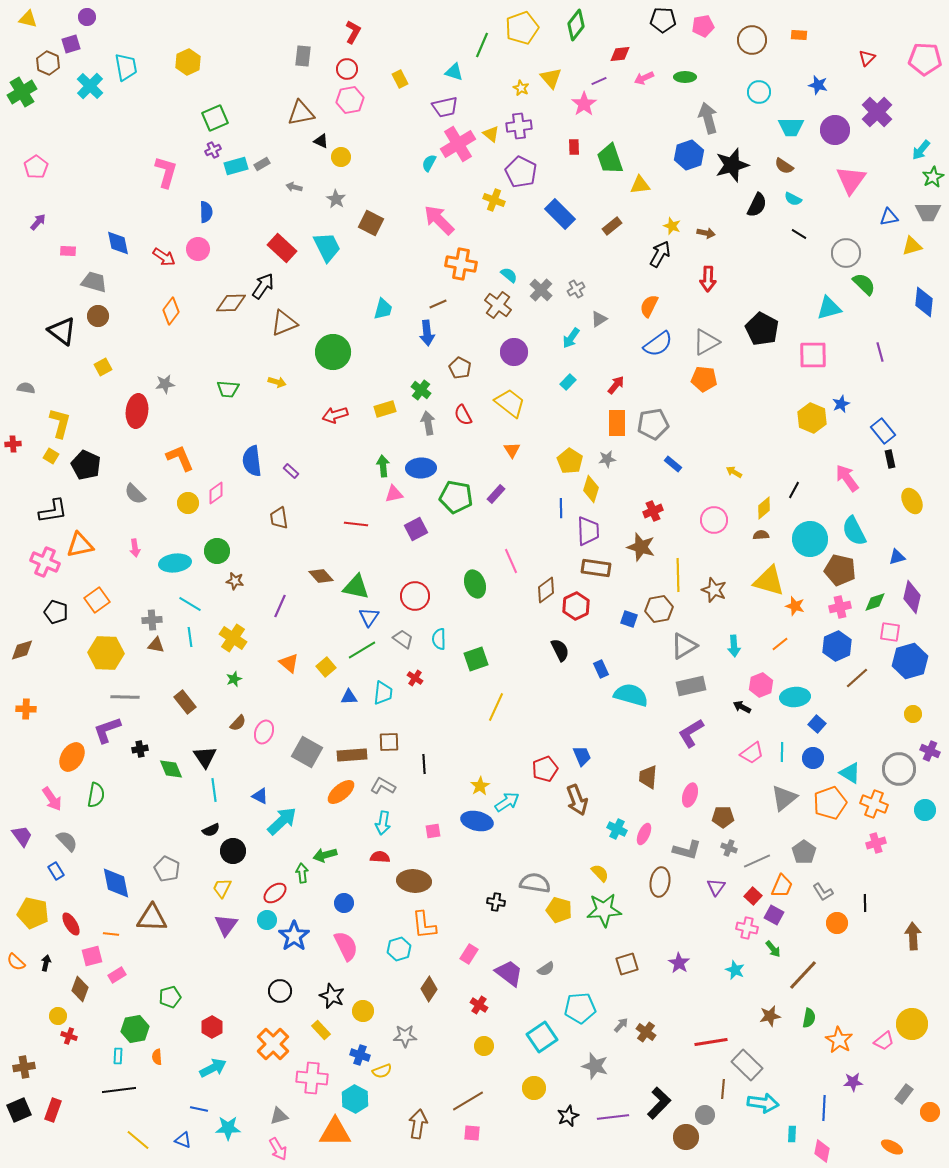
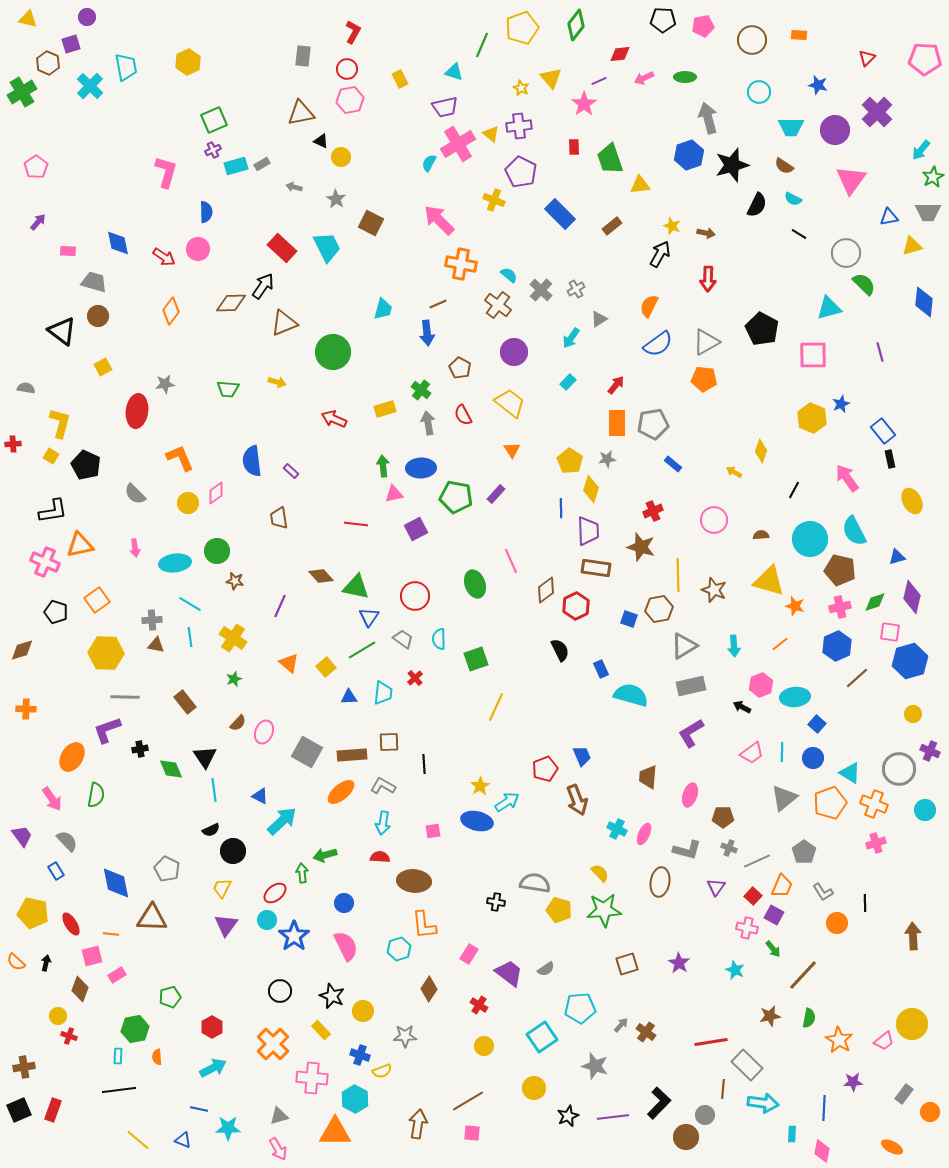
green square at (215, 118): moved 1 px left, 2 px down
red arrow at (335, 415): moved 1 px left, 4 px down; rotated 40 degrees clockwise
yellow diamond at (764, 508): moved 3 px left, 57 px up; rotated 30 degrees counterclockwise
red cross at (415, 678): rotated 14 degrees clockwise
